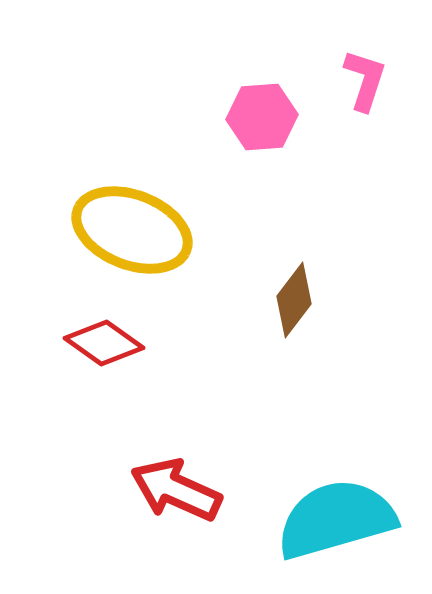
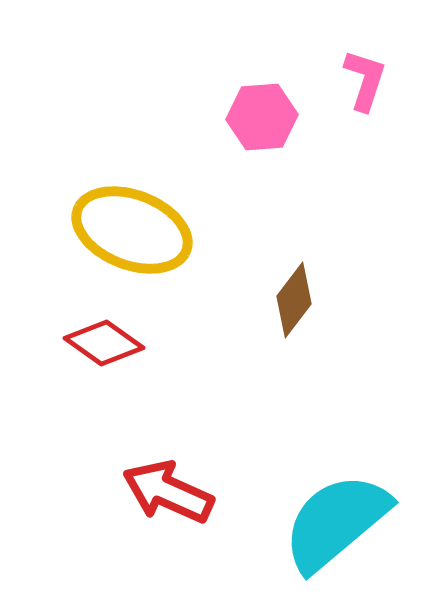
red arrow: moved 8 px left, 2 px down
cyan semicircle: moved 3 px down; rotated 24 degrees counterclockwise
